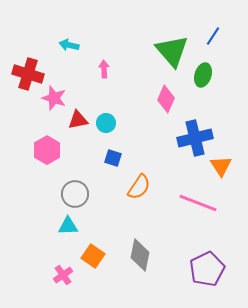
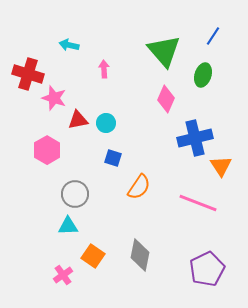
green triangle: moved 8 px left
